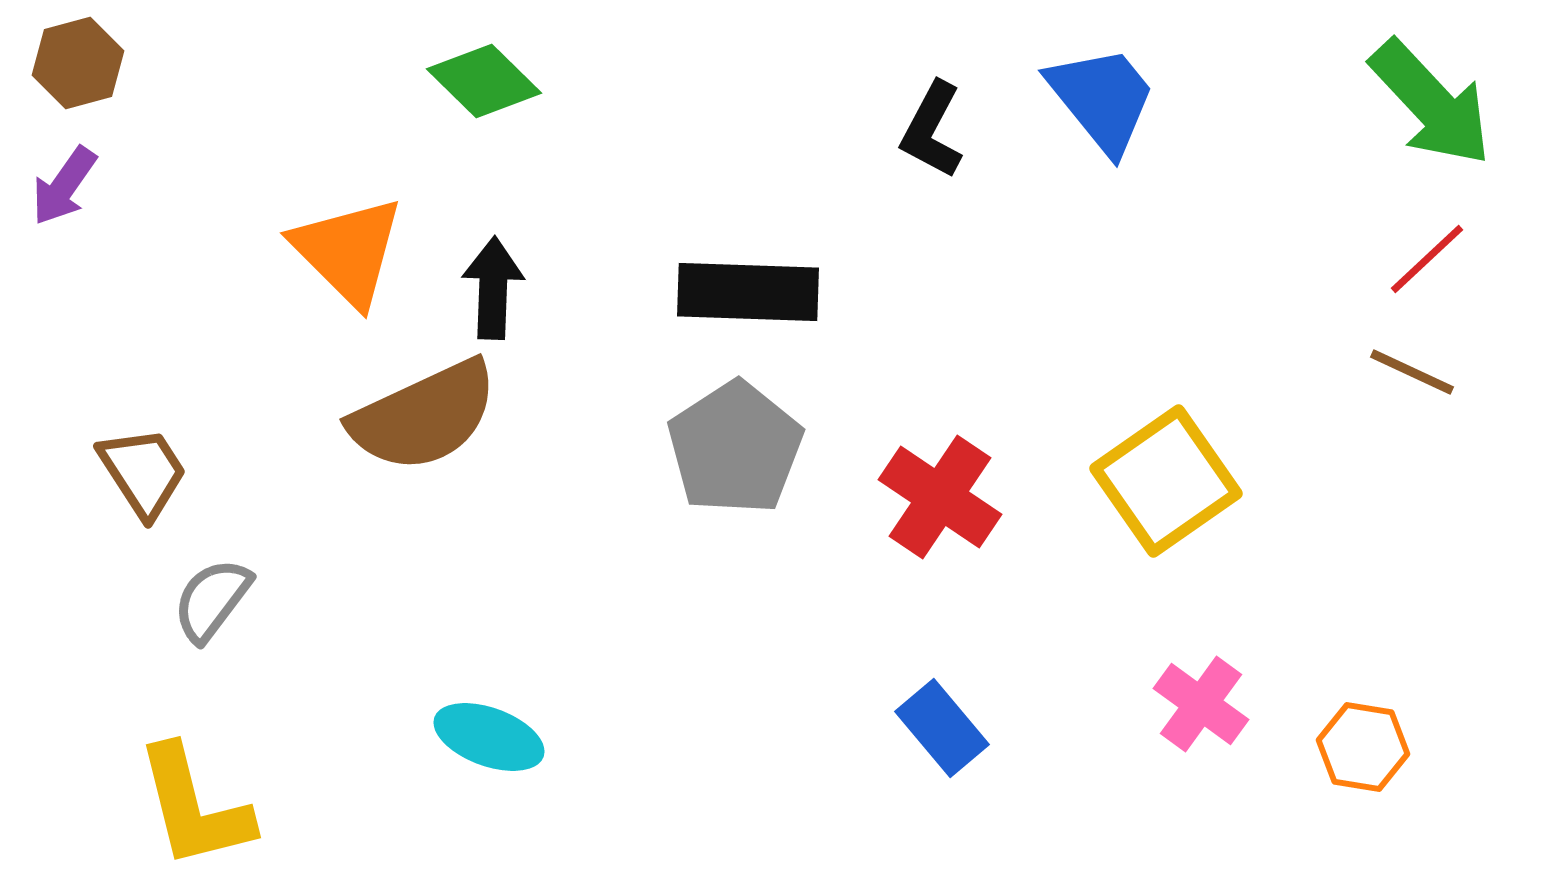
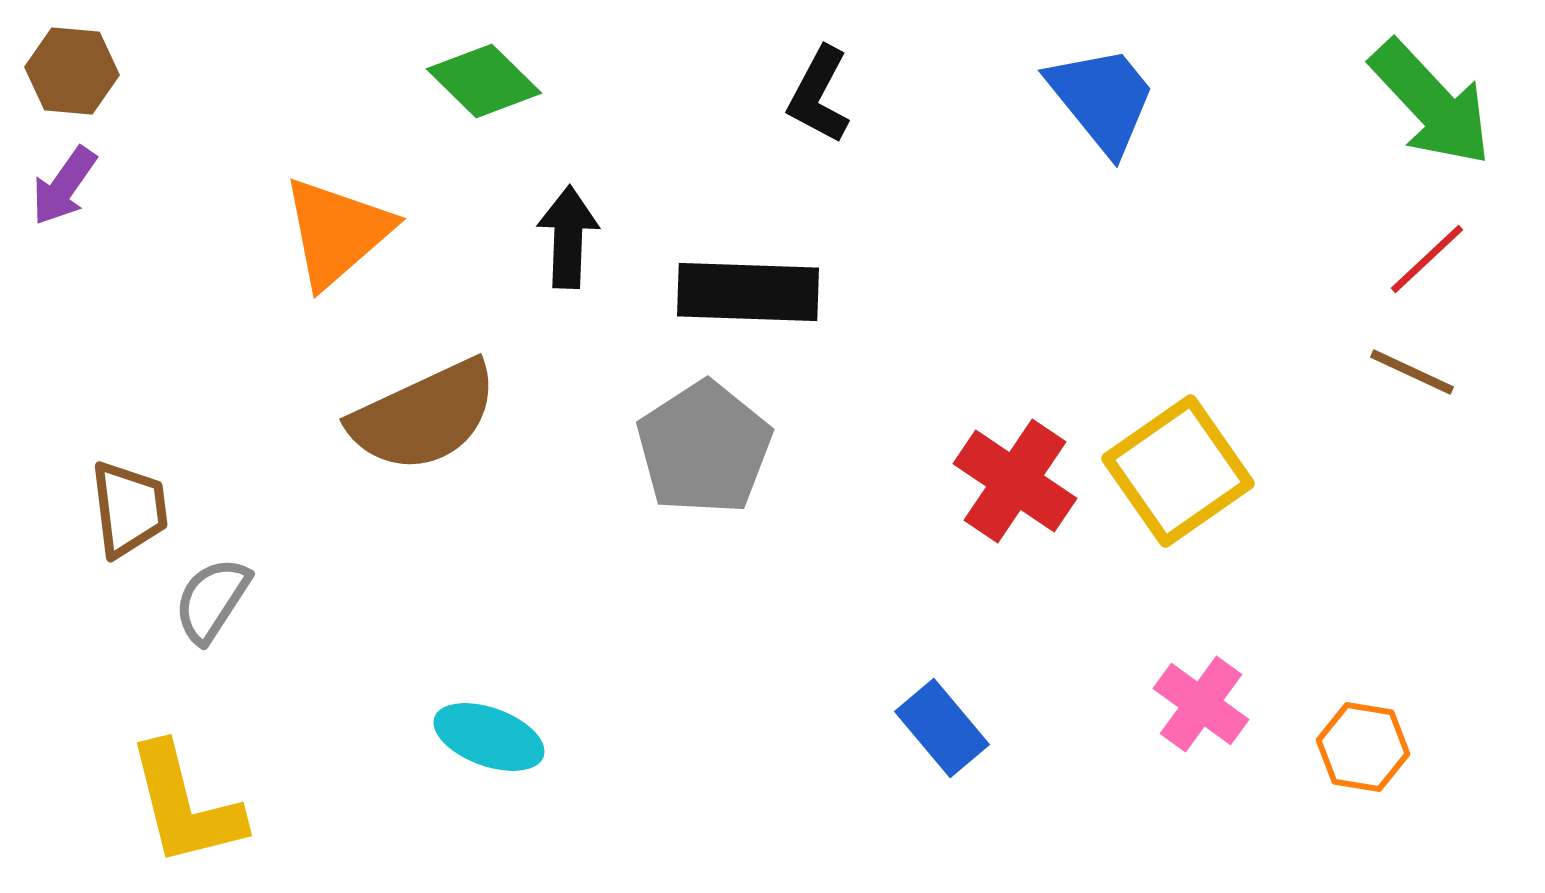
brown hexagon: moved 6 px left, 8 px down; rotated 20 degrees clockwise
black L-shape: moved 113 px left, 35 px up
orange triangle: moved 11 px left, 19 px up; rotated 34 degrees clockwise
black arrow: moved 75 px right, 51 px up
gray pentagon: moved 31 px left
brown trapezoid: moved 14 px left, 37 px down; rotated 26 degrees clockwise
yellow square: moved 12 px right, 10 px up
red cross: moved 75 px right, 16 px up
gray semicircle: rotated 4 degrees counterclockwise
yellow L-shape: moved 9 px left, 2 px up
